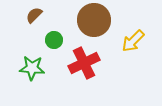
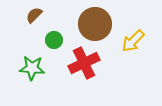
brown circle: moved 1 px right, 4 px down
